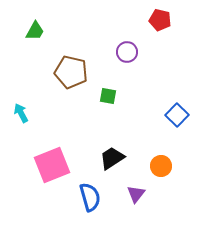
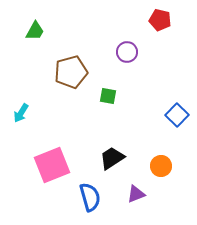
brown pentagon: rotated 28 degrees counterclockwise
cyan arrow: rotated 120 degrees counterclockwise
purple triangle: rotated 30 degrees clockwise
